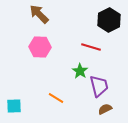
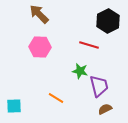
black hexagon: moved 1 px left, 1 px down
red line: moved 2 px left, 2 px up
green star: rotated 21 degrees counterclockwise
